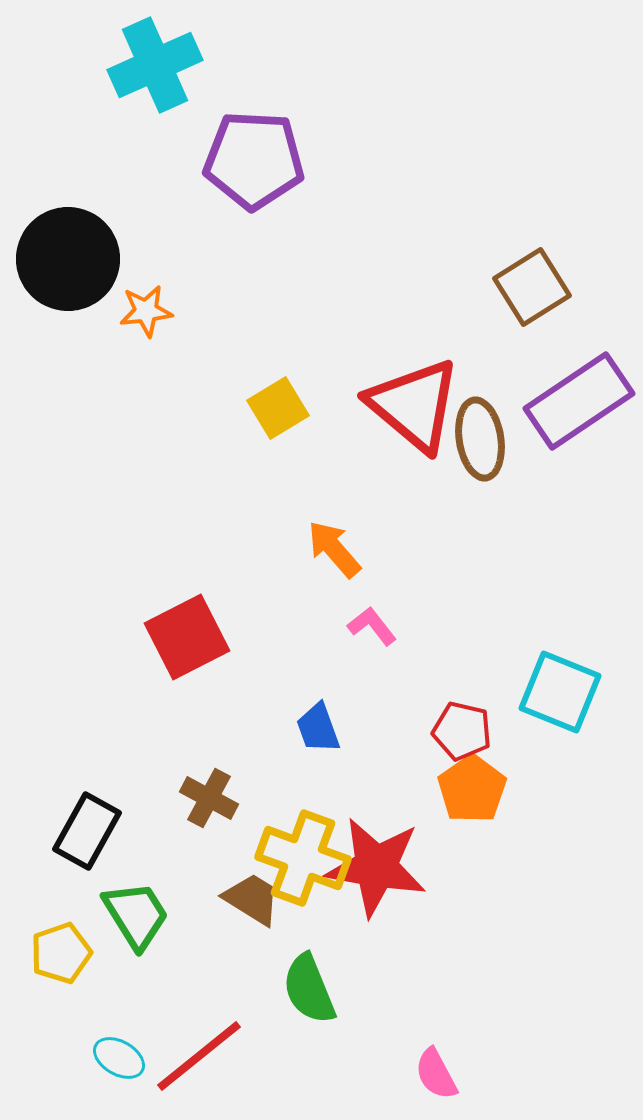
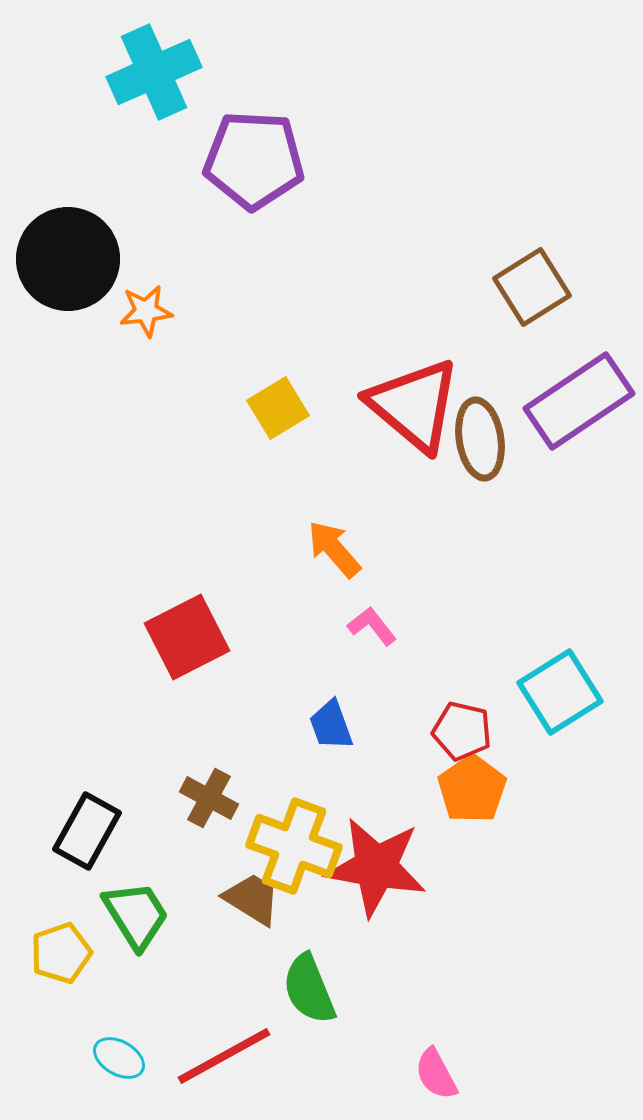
cyan cross: moved 1 px left, 7 px down
cyan square: rotated 36 degrees clockwise
blue trapezoid: moved 13 px right, 3 px up
yellow cross: moved 9 px left, 12 px up
red line: moved 25 px right; rotated 10 degrees clockwise
